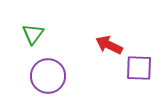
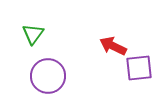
red arrow: moved 4 px right, 1 px down
purple square: rotated 8 degrees counterclockwise
